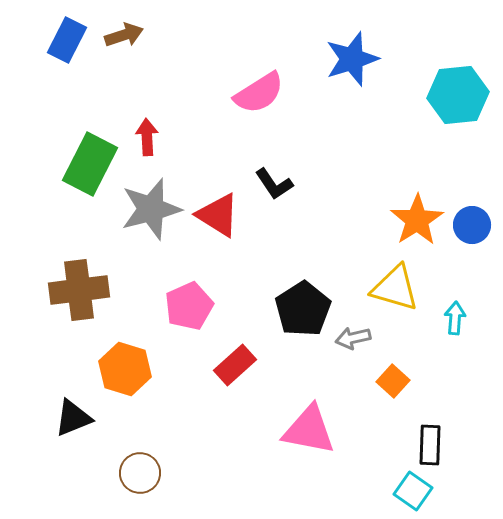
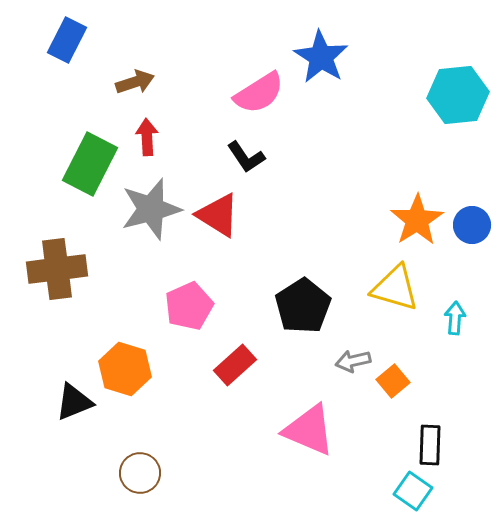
brown arrow: moved 11 px right, 47 px down
blue star: moved 31 px left, 2 px up; rotated 22 degrees counterclockwise
black L-shape: moved 28 px left, 27 px up
brown cross: moved 22 px left, 21 px up
black pentagon: moved 3 px up
gray arrow: moved 23 px down
orange square: rotated 8 degrees clockwise
black triangle: moved 1 px right, 16 px up
pink triangle: rotated 12 degrees clockwise
